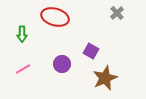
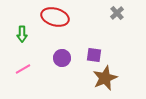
purple square: moved 3 px right, 4 px down; rotated 21 degrees counterclockwise
purple circle: moved 6 px up
